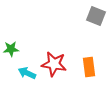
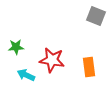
green star: moved 5 px right, 2 px up
red star: moved 2 px left, 4 px up
cyan arrow: moved 1 px left, 2 px down
